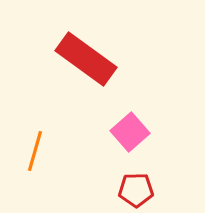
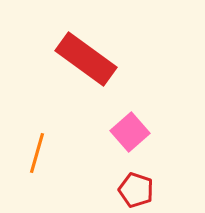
orange line: moved 2 px right, 2 px down
red pentagon: rotated 20 degrees clockwise
